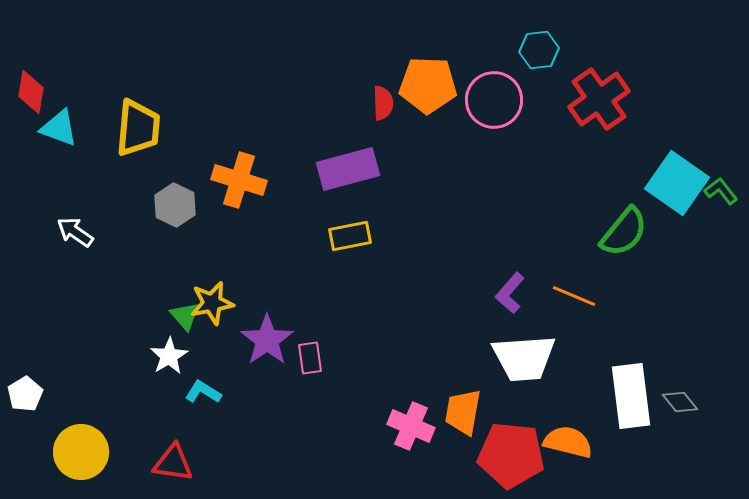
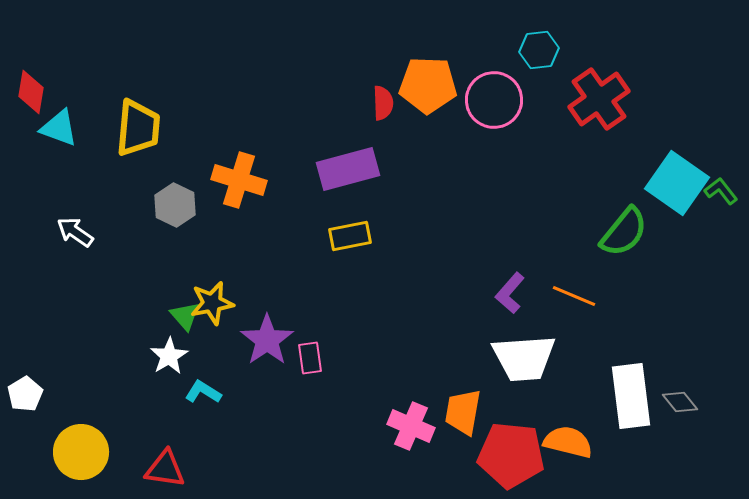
red triangle: moved 8 px left, 6 px down
